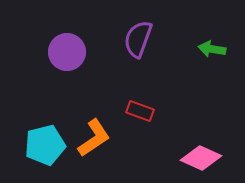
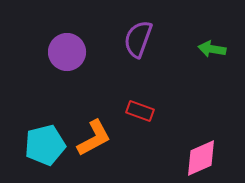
orange L-shape: rotated 6 degrees clockwise
pink diamond: rotated 48 degrees counterclockwise
